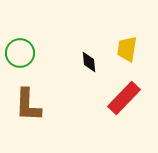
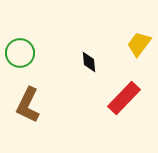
yellow trapezoid: moved 12 px right, 5 px up; rotated 28 degrees clockwise
brown L-shape: rotated 24 degrees clockwise
